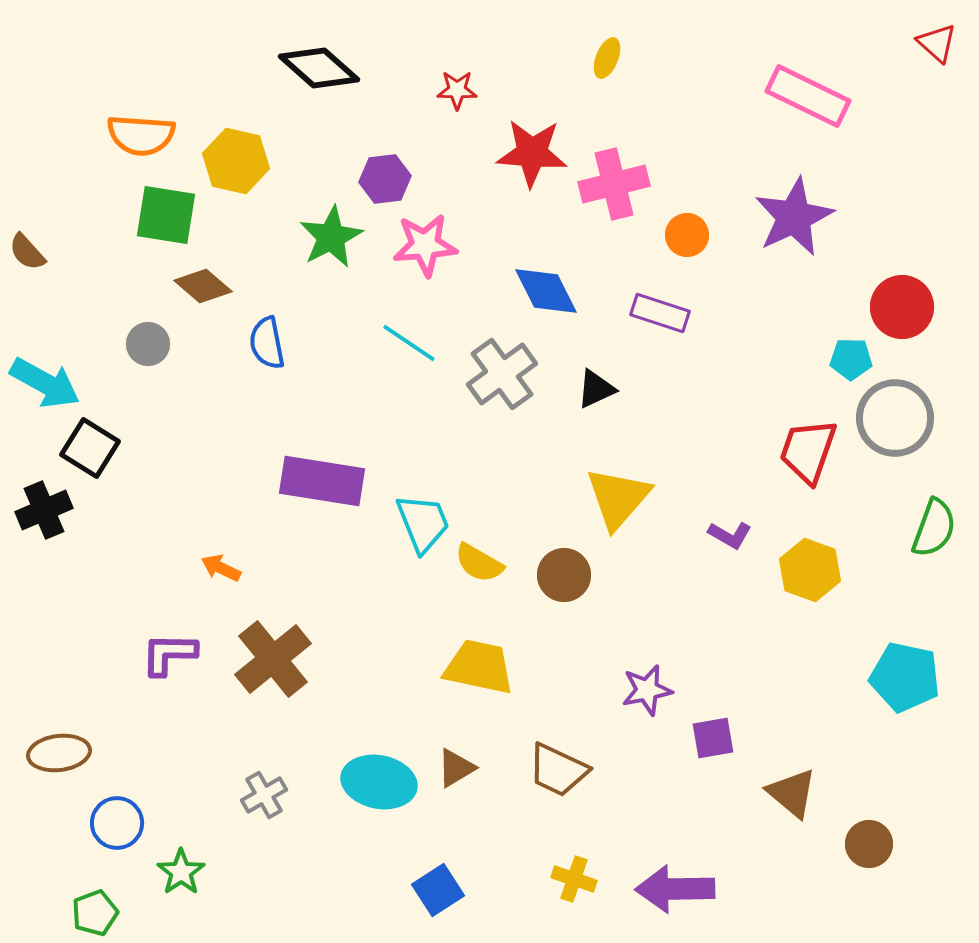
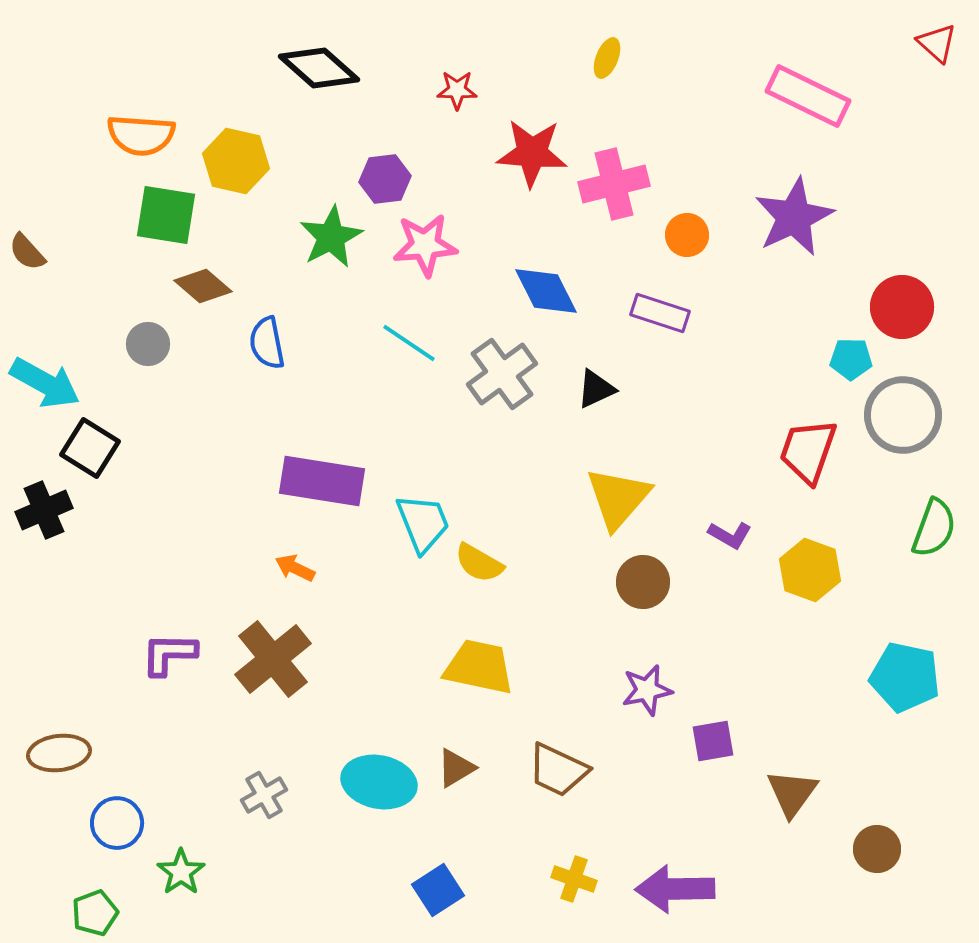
gray circle at (895, 418): moved 8 px right, 3 px up
orange arrow at (221, 568): moved 74 px right
brown circle at (564, 575): moved 79 px right, 7 px down
purple square at (713, 738): moved 3 px down
brown triangle at (792, 793): rotated 26 degrees clockwise
brown circle at (869, 844): moved 8 px right, 5 px down
